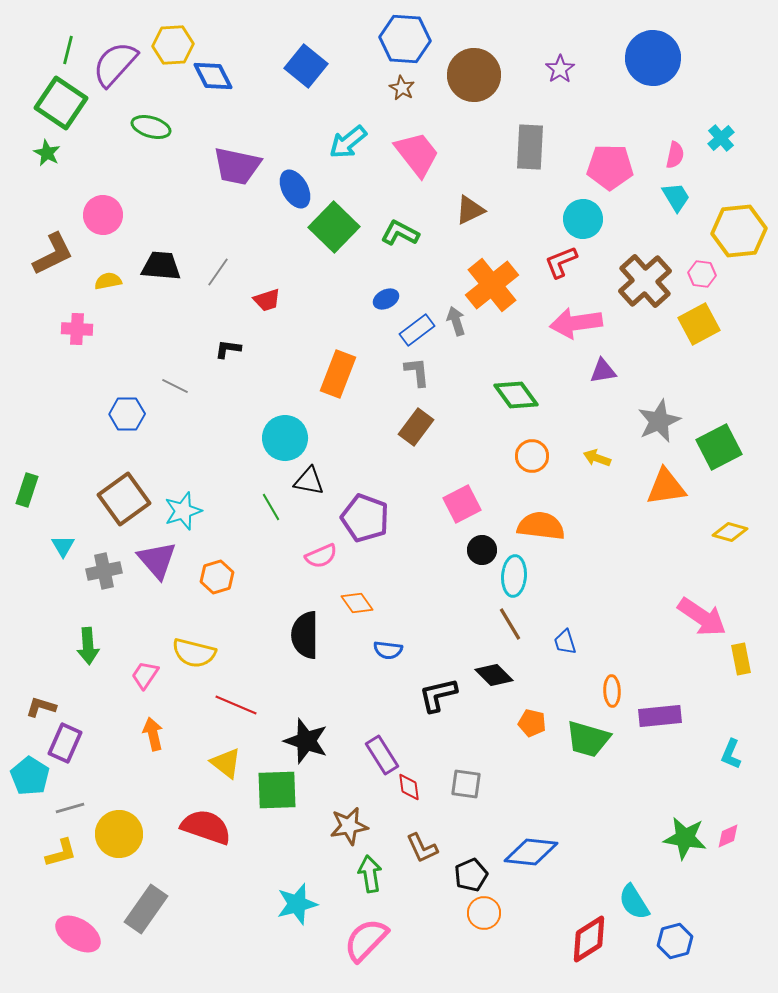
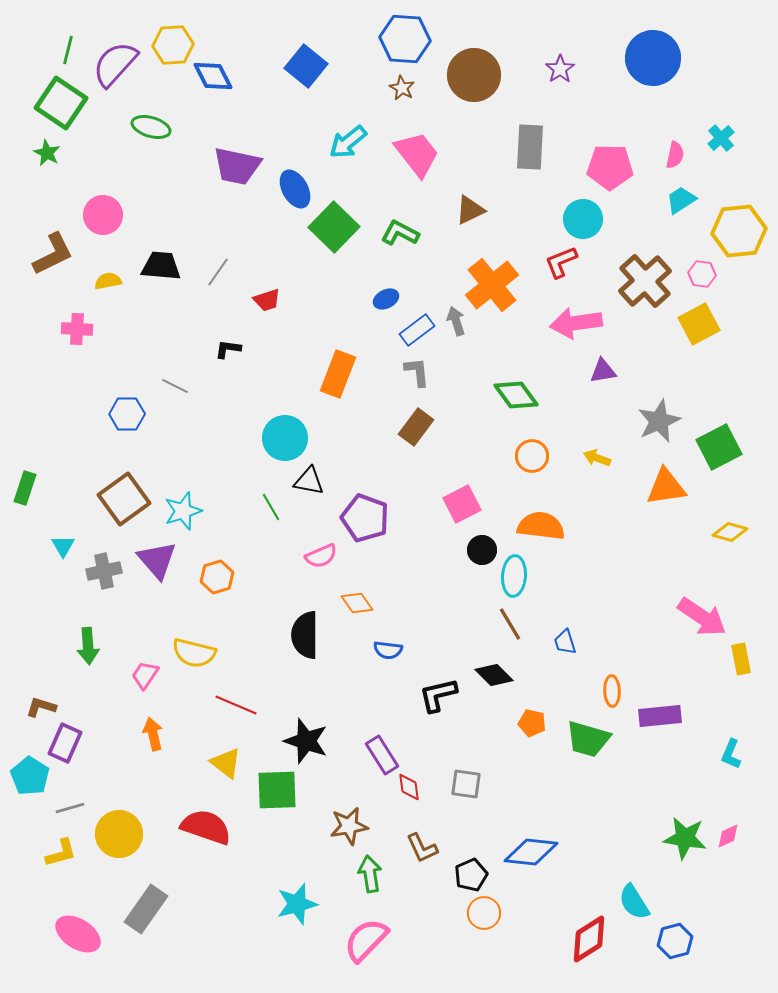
cyan trapezoid at (676, 197): moved 5 px right, 3 px down; rotated 92 degrees counterclockwise
green rectangle at (27, 490): moved 2 px left, 2 px up
